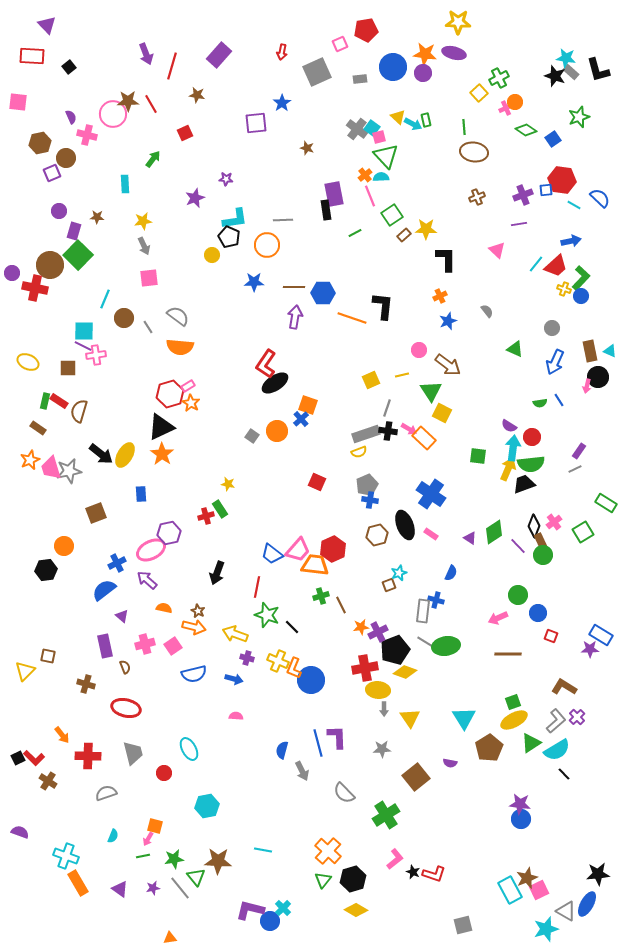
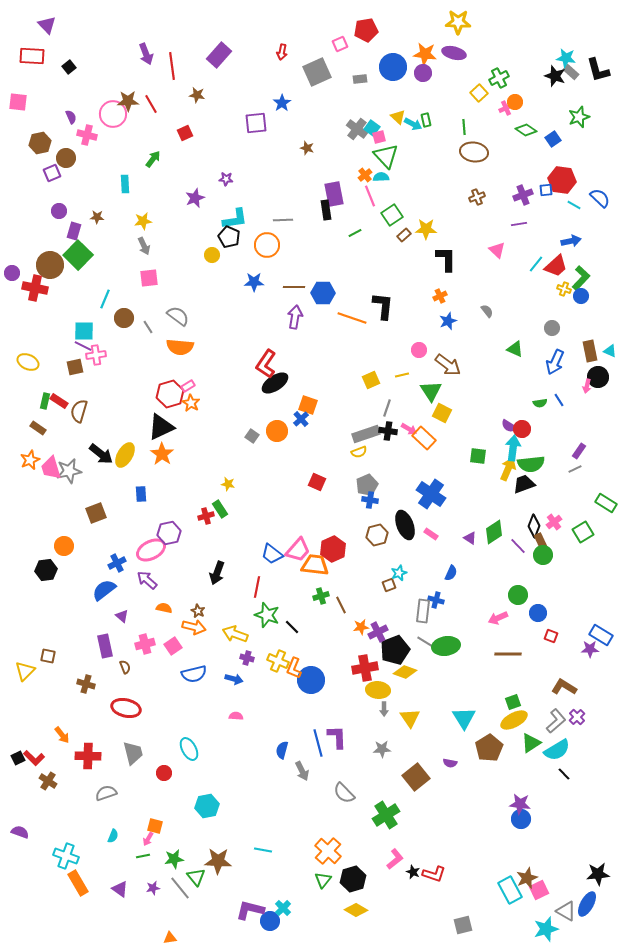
red line at (172, 66): rotated 24 degrees counterclockwise
brown square at (68, 368): moved 7 px right, 1 px up; rotated 12 degrees counterclockwise
red circle at (532, 437): moved 10 px left, 8 px up
